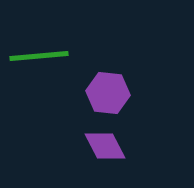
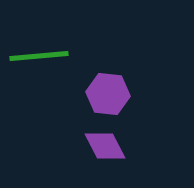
purple hexagon: moved 1 px down
